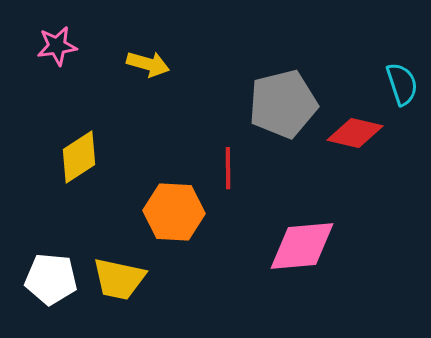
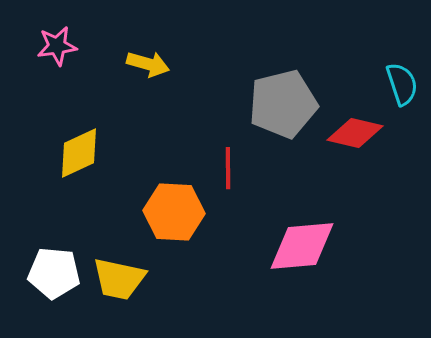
yellow diamond: moved 4 px up; rotated 8 degrees clockwise
white pentagon: moved 3 px right, 6 px up
